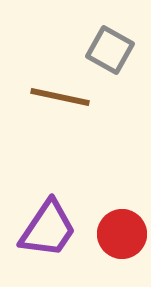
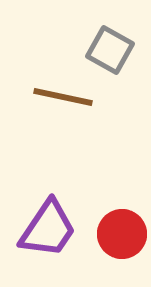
brown line: moved 3 px right
